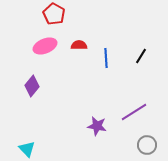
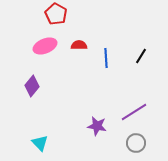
red pentagon: moved 2 px right
gray circle: moved 11 px left, 2 px up
cyan triangle: moved 13 px right, 6 px up
